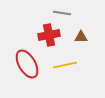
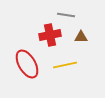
gray line: moved 4 px right, 2 px down
red cross: moved 1 px right
